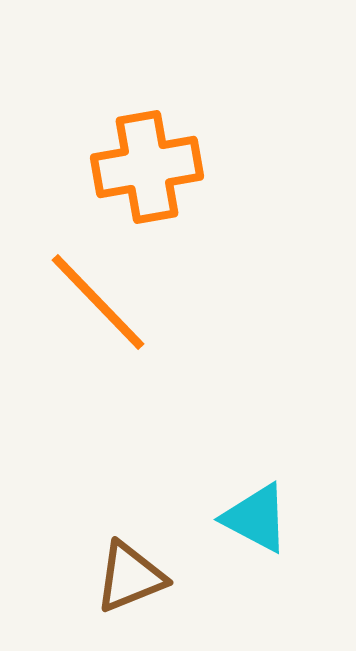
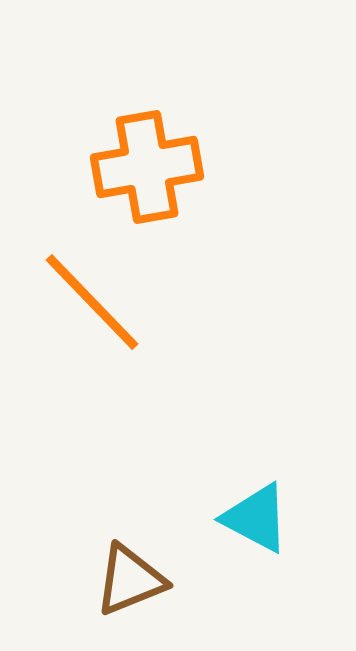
orange line: moved 6 px left
brown triangle: moved 3 px down
